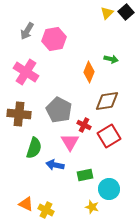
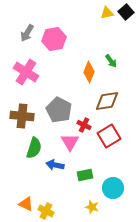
yellow triangle: rotated 32 degrees clockwise
gray arrow: moved 2 px down
green arrow: moved 2 px down; rotated 40 degrees clockwise
brown cross: moved 3 px right, 2 px down
cyan circle: moved 4 px right, 1 px up
yellow cross: moved 1 px down
